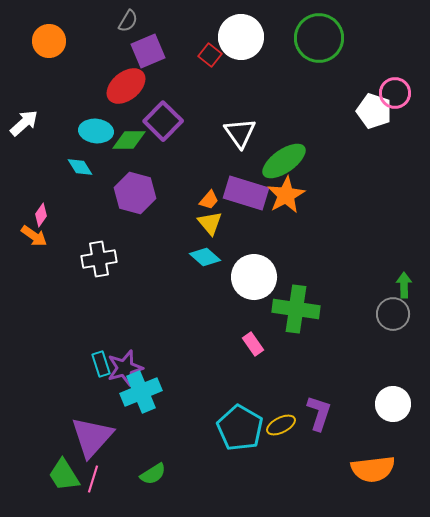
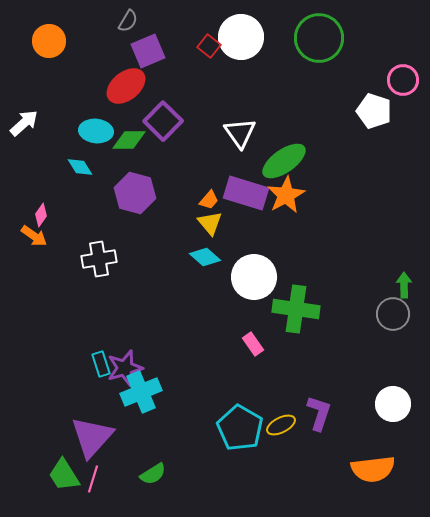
red square at (210, 55): moved 1 px left, 9 px up
pink circle at (395, 93): moved 8 px right, 13 px up
